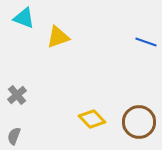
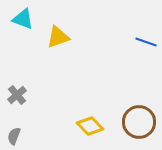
cyan triangle: moved 1 px left, 1 px down
yellow diamond: moved 2 px left, 7 px down
